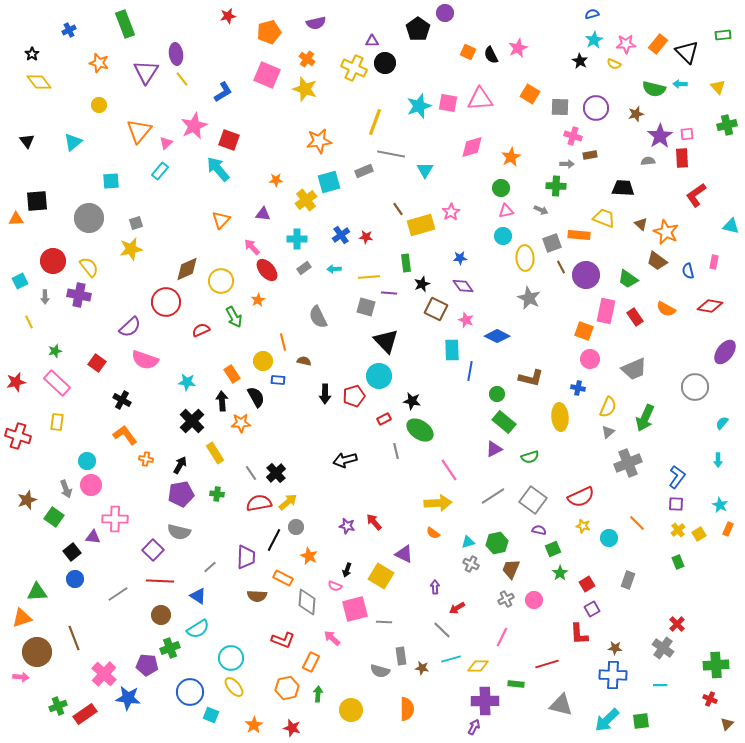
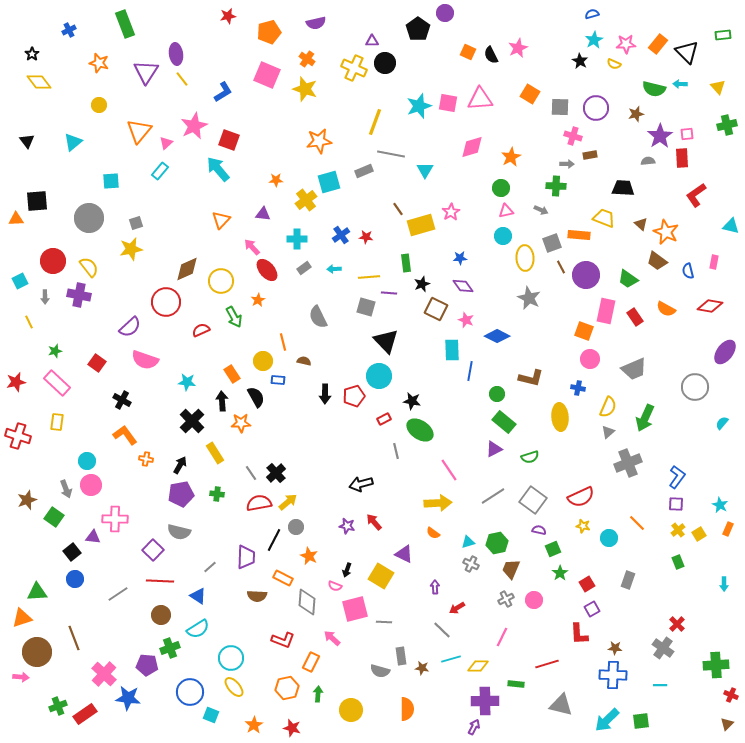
black arrow at (345, 460): moved 16 px right, 24 px down
cyan arrow at (718, 460): moved 6 px right, 124 px down
red cross at (710, 699): moved 21 px right, 4 px up
